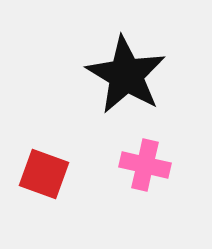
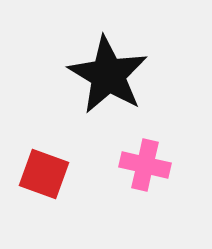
black star: moved 18 px left
